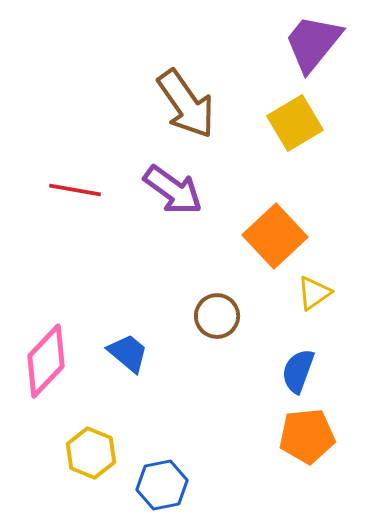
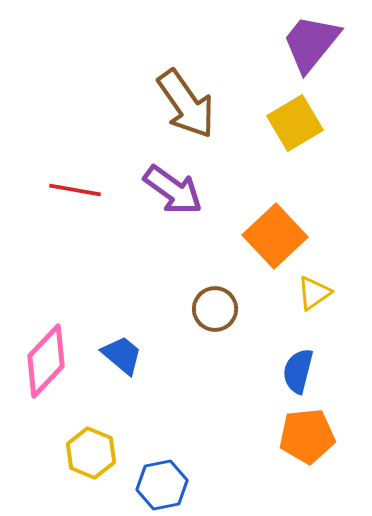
purple trapezoid: moved 2 px left
brown circle: moved 2 px left, 7 px up
blue trapezoid: moved 6 px left, 2 px down
blue semicircle: rotated 6 degrees counterclockwise
